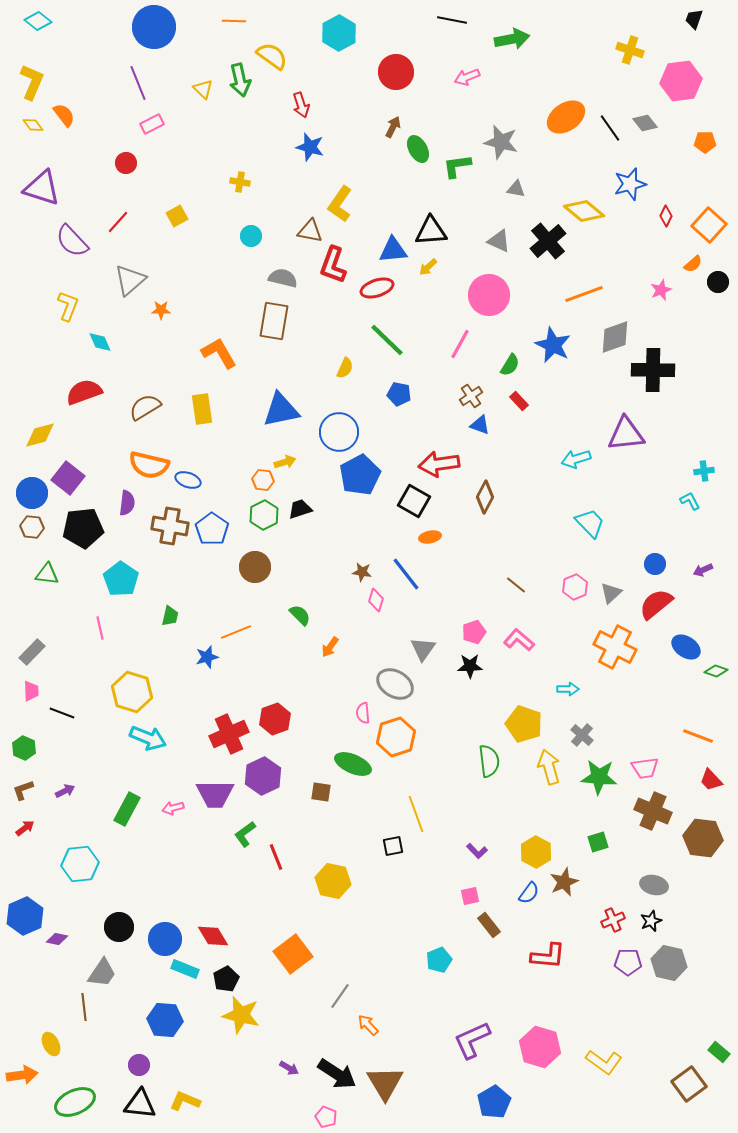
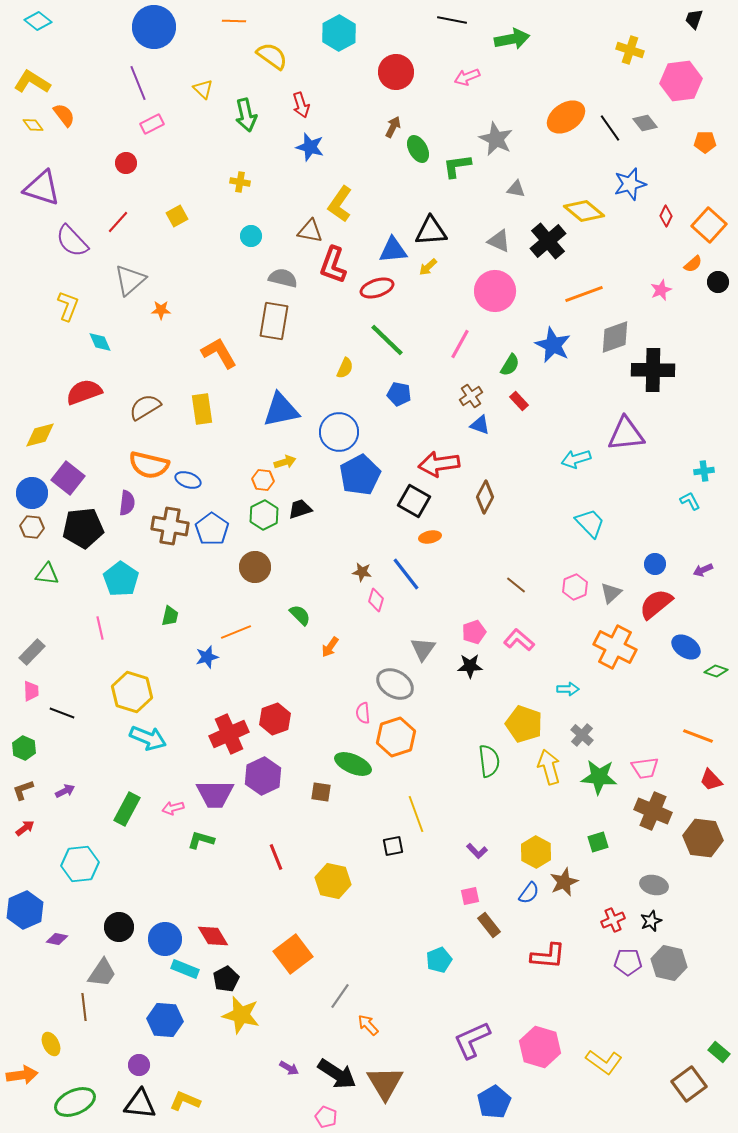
green arrow at (240, 80): moved 6 px right, 35 px down
yellow L-shape at (32, 82): rotated 81 degrees counterclockwise
gray star at (501, 142): moved 5 px left, 3 px up; rotated 12 degrees clockwise
pink circle at (489, 295): moved 6 px right, 4 px up
green L-shape at (245, 834): moved 44 px left, 6 px down; rotated 52 degrees clockwise
blue hexagon at (25, 916): moved 6 px up
